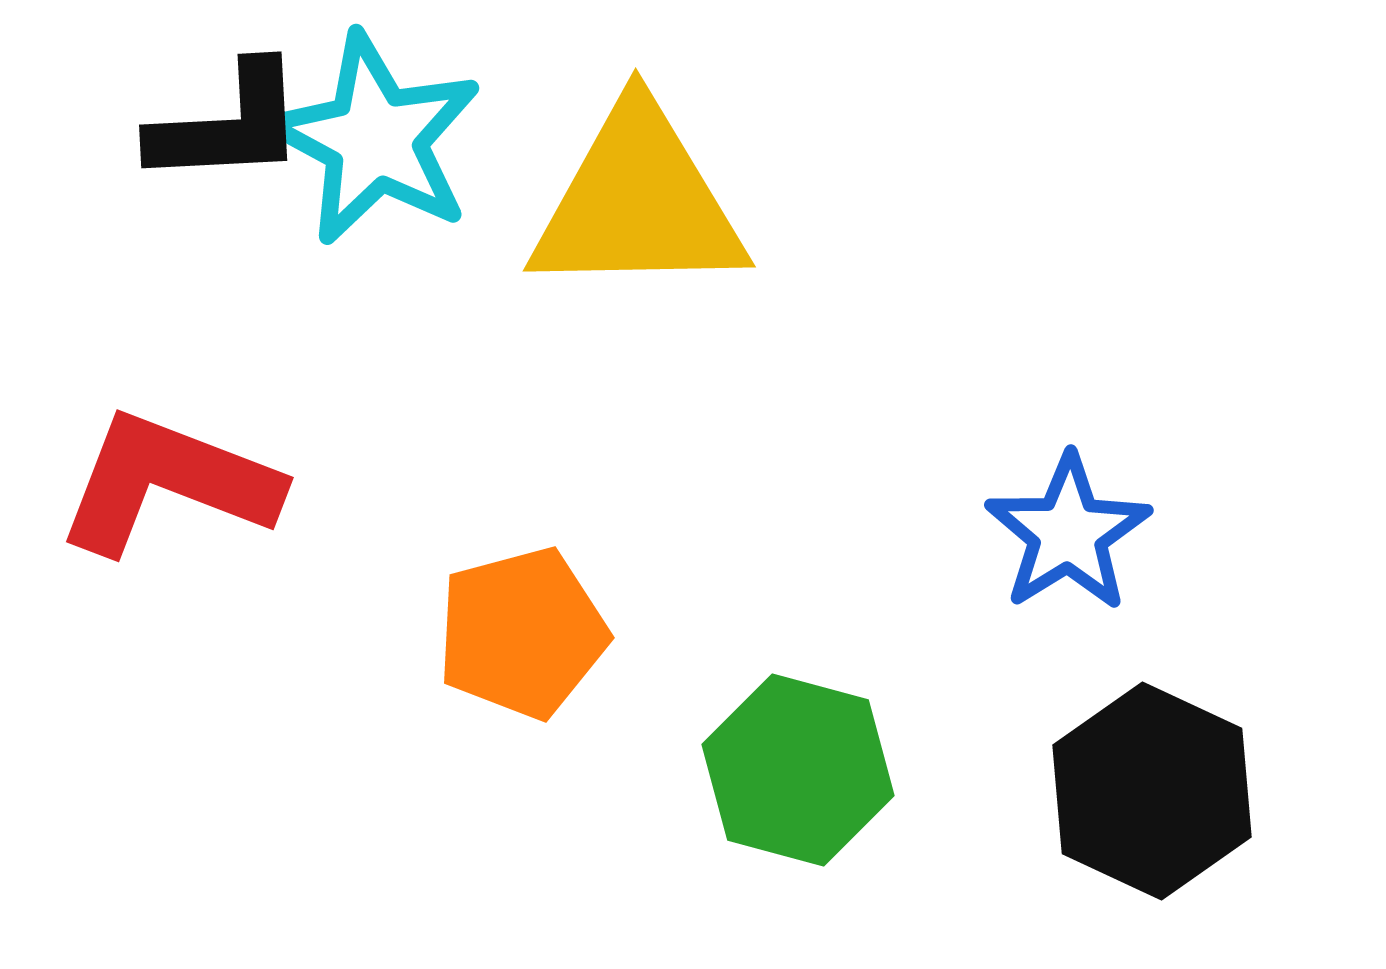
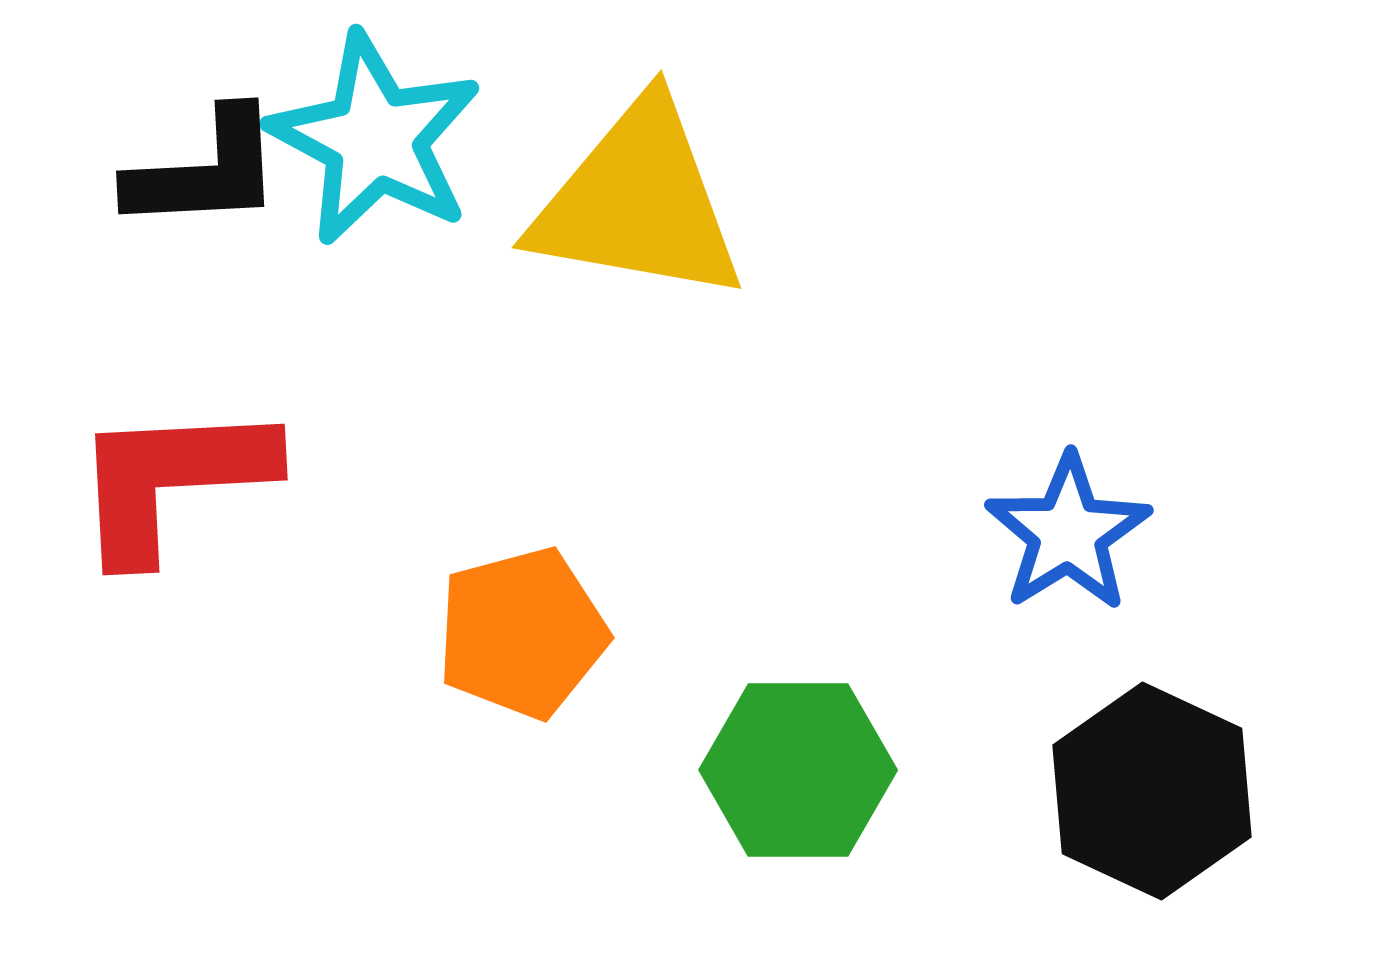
black L-shape: moved 23 px left, 46 px down
yellow triangle: rotated 11 degrees clockwise
red L-shape: moved 4 px right, 3 px up; rotated 24 degrees counterclockwise
green hexagon: rotated 15 degrees counterclockwise
